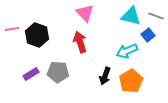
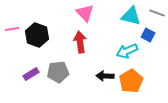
gray line: moved 1 px right, 3 px up
blue square: rotated 24 degrees counterclockwise
red arrow: rotated 10 degrees clockwise
gray pentagon: rotated 10 degrees counterclockwise
black arrow: rotated 72 degrees clockwise
